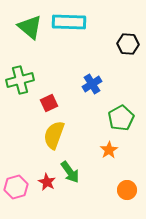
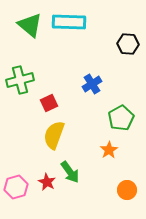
green triangle: moved 2 px up
